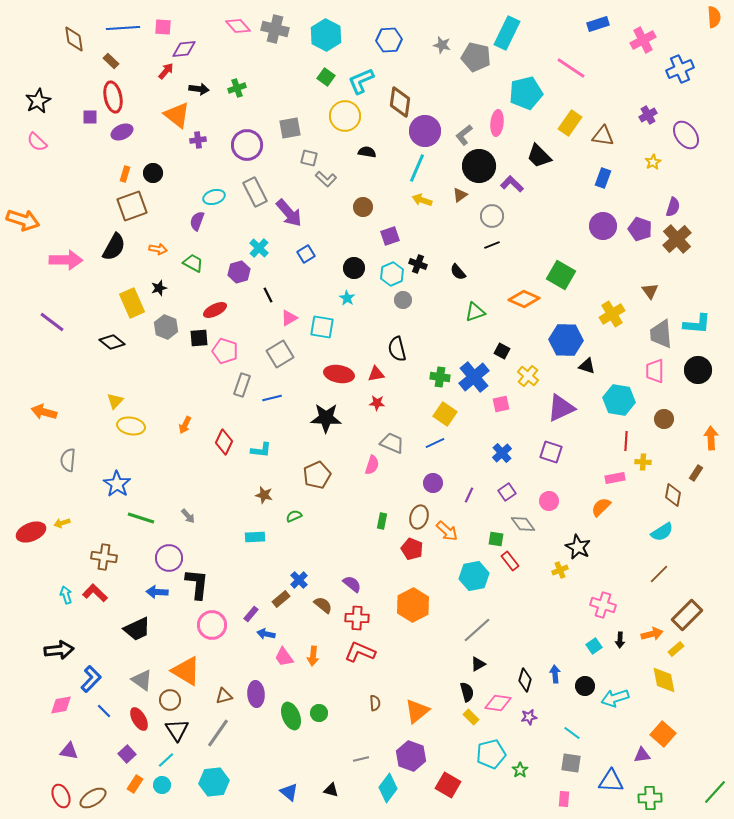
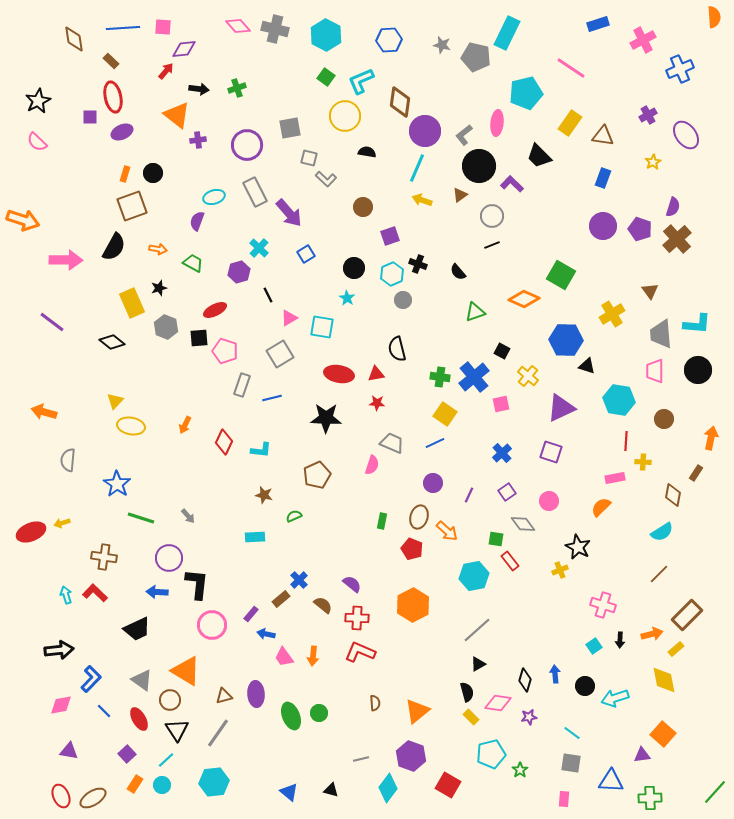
orange arrow at (711, 438): rotated 15 degrees clockwise
